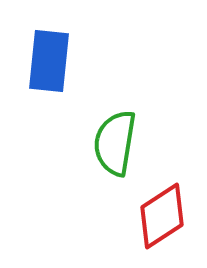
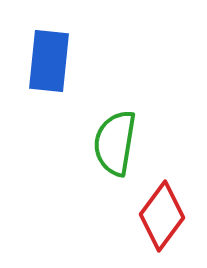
red diamond: rotated 20 degrees counterclockwise
